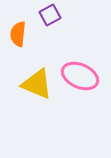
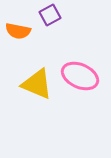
orange semicircle: moved 3 px up; rotated 85 degrees counterclockwise
